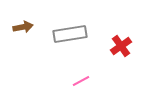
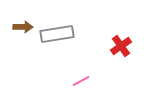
brown arrow: rotated 12 degrees clockwise
gray rectangle: moved 13 px left
